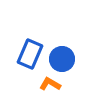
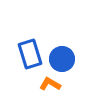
blue rectangle: rotated 40 degrees counterclockwise
